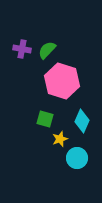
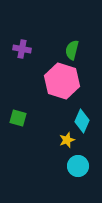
green semicircle: moved 25 px right; rotated 30 degrees counterclockwise
green square: moved 27 px left, 1 px up
yellow star: moved 7 px right, 1 px down
cyan circle: moved 1 px right, 8 px down
